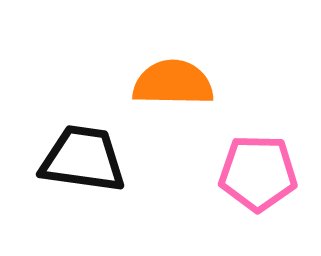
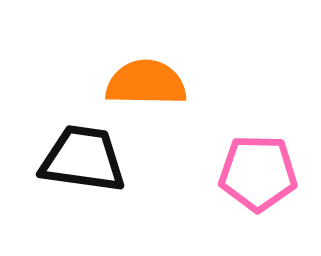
orange semicircle: moved 27 px left
